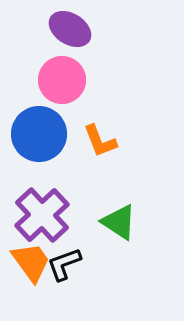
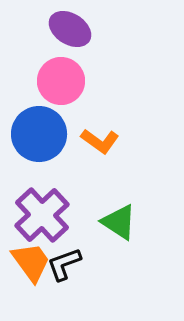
pink circle: moved 1 px left, 1 px down
orange L-shape: rotated 33 degrees counterclockwise
